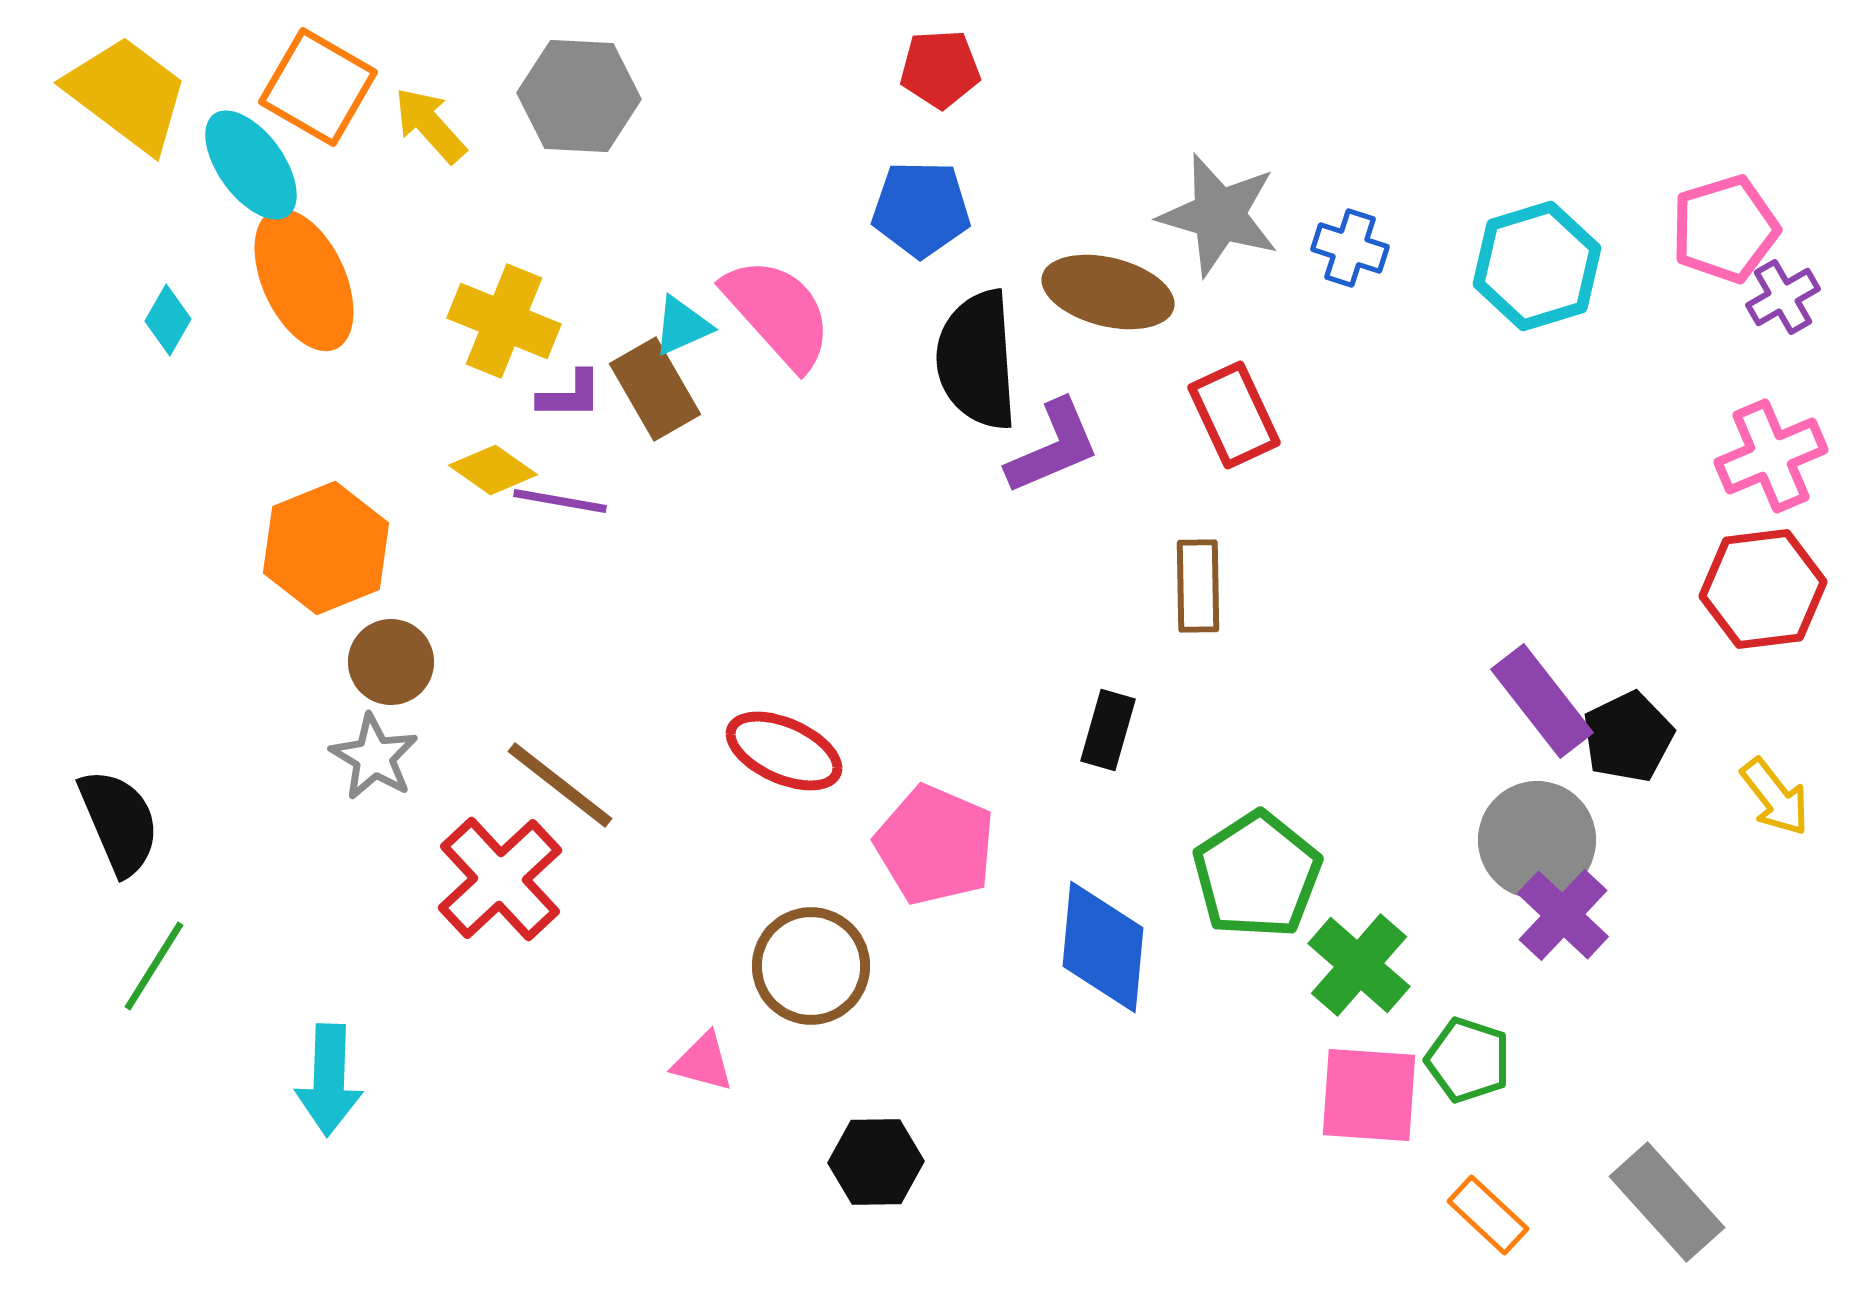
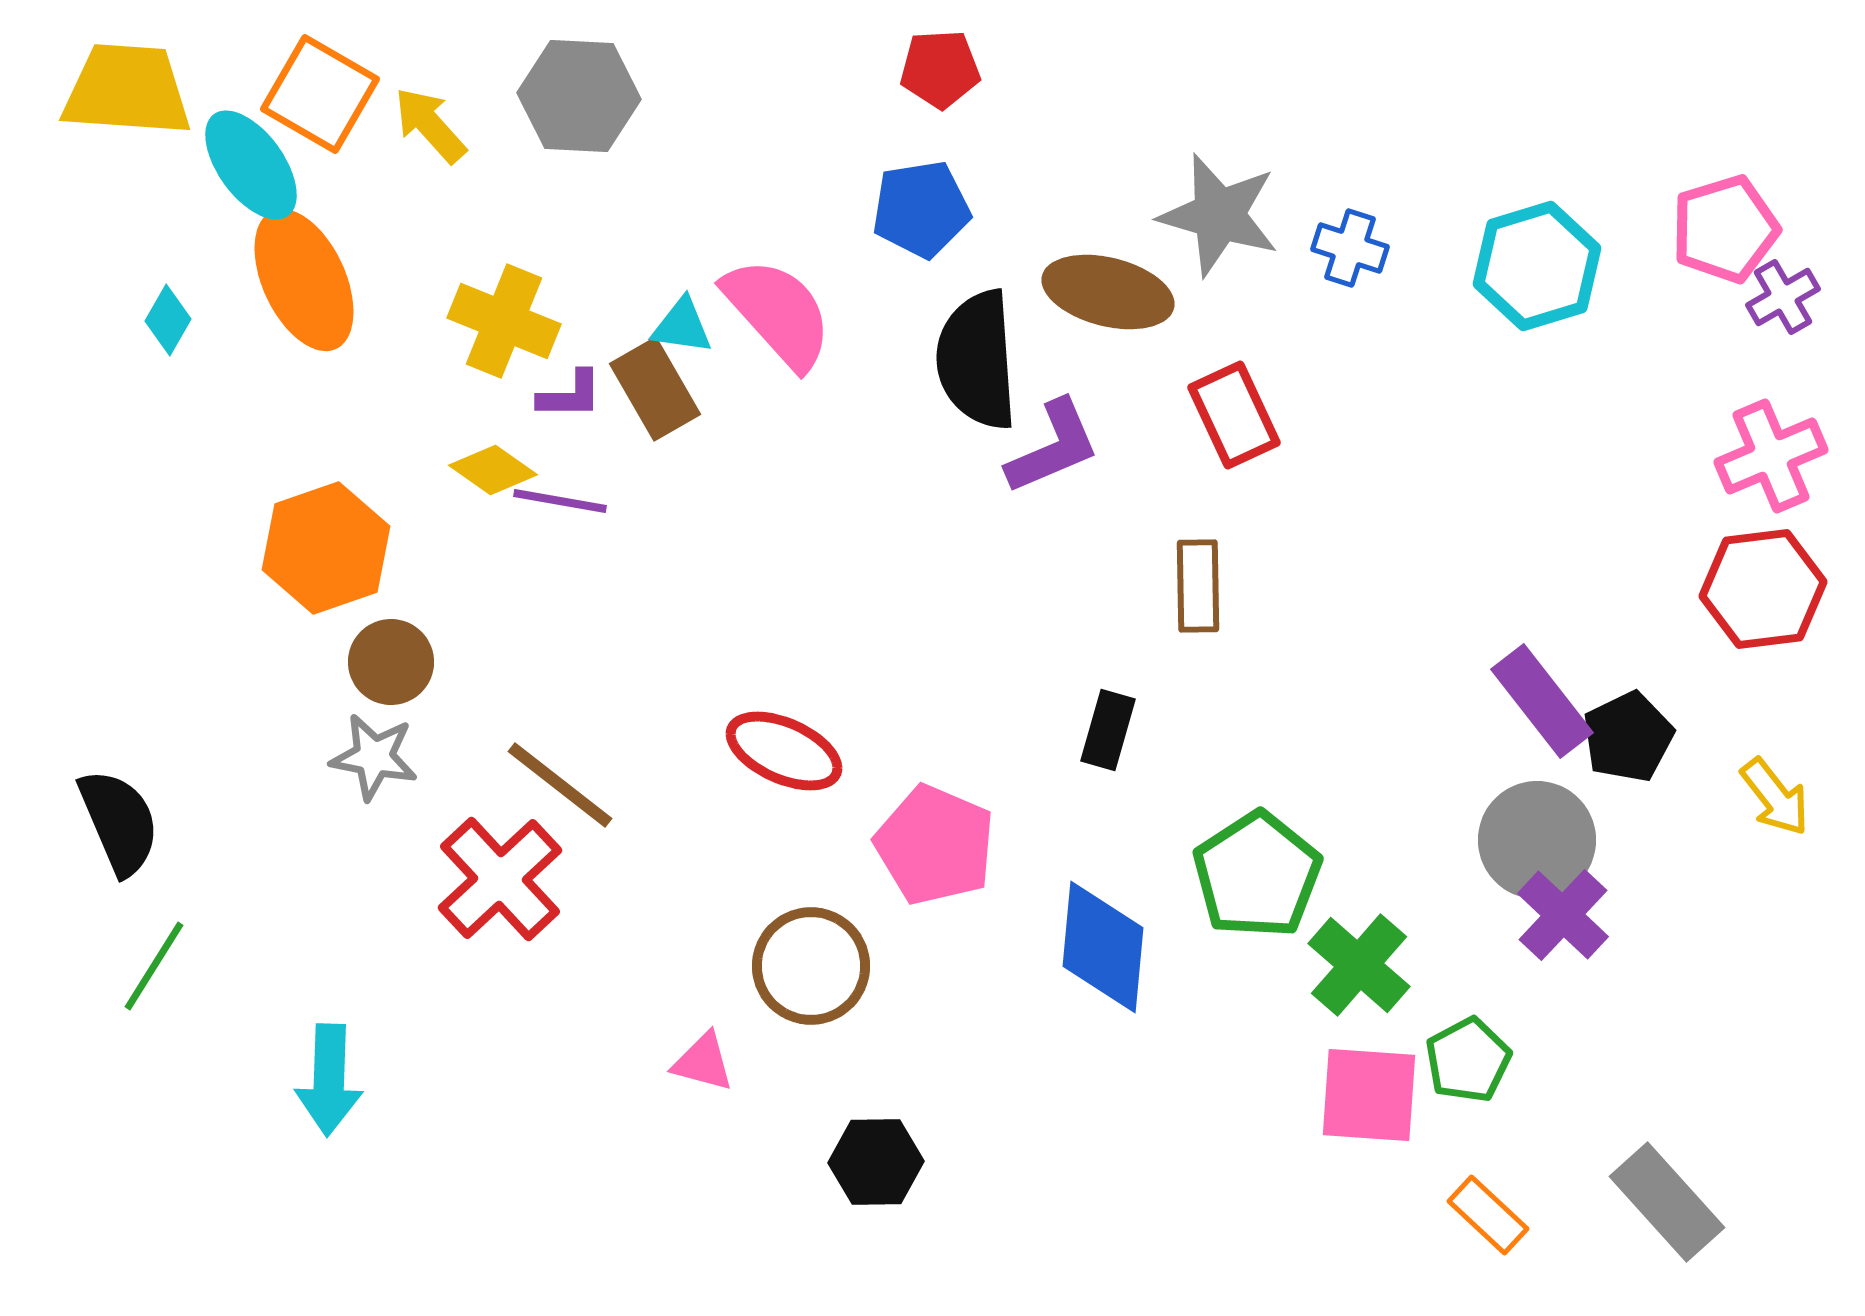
orange square at (318, 87): moved 2 px right, 7 px down
yellow trapezoid at (127, 94): moved 4 px up; rotated 33 degrees counterclockwise
blue pentagon at (921, 209): rotated 10 degrees counterclockwise
cyan triangle at (682, 326): rotated 32 degrees clockwise
orange hexagon at (326, 548): rotated 3 degrees clockwise
gray star at (374, 757): rotated 20 degrees counterclockwise
green pentagon at (1468, 1060): rotated 26 degrees clockwise
